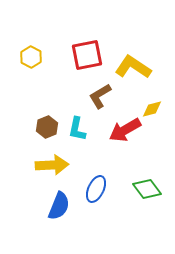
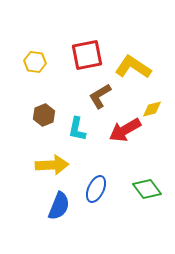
yellow hexagon: moved 4 px right, 5 px down; rotated 20 degrees counterclockwise
brown hexagon: moved 3 px left, 12 px up
